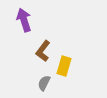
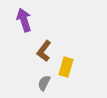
brown L-shape: moved 1 px right
yellow rectangle: moved 2 px right, 1 px down
